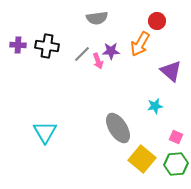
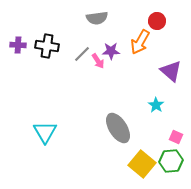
orange arrow: moved 2 px up
pink arrow: rotated 14 degrees counterclockwise
cyan star: moved 1 px right, 1 px up; rotated 28 degrees counterclockwise
yellow square: moved 5 px down
green hexagon: moved 5 px left, 3 px up
